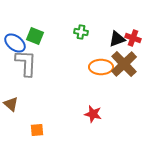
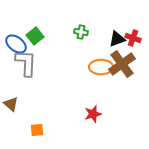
green square: rotated 30 degrees clockwise
blue ellipse: moved 1 px right, 1 px down
brown cross: moved 2 px left; rotated 8 degrees clockwise
red star: rotated 30 degrees counterclockwise
